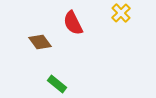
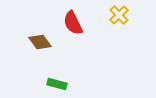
yellow cross: moved 2 px left, 2 px down
green rectangle: rotated 24 degrees counterclockwise
